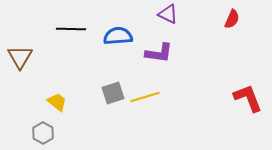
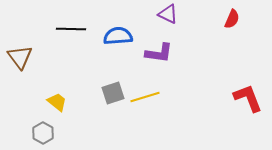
brown triangle: rotated 8 degrees counterclockwise
